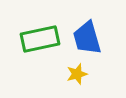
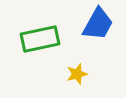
blue trapezoid: moved 11 px right, 14 px up; rotated 135 degrees counterclockwise
